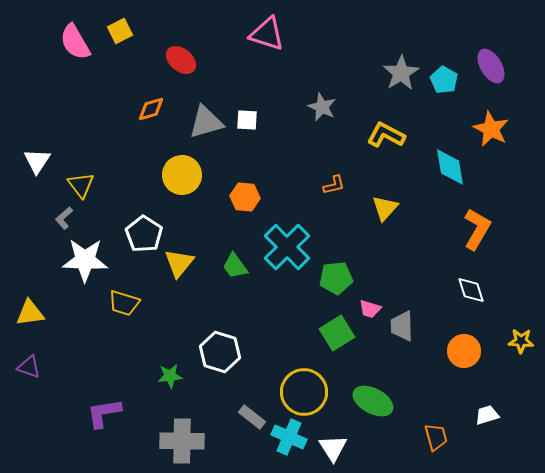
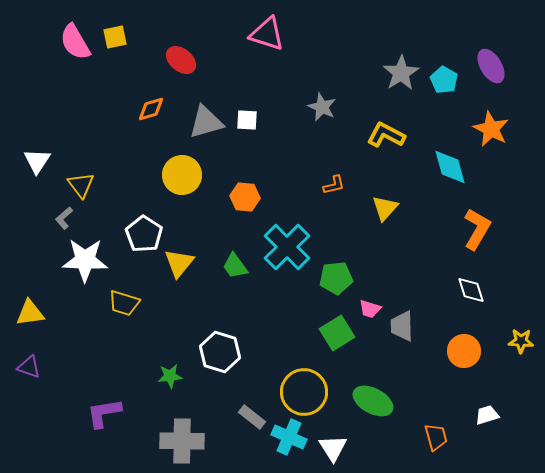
yellow square at (120, 31): moved 5 px left, 6 px down; rotated 15 degrees clockwise
cyan diamond at (450, 167): rotated 6 degrees counterclockwise
